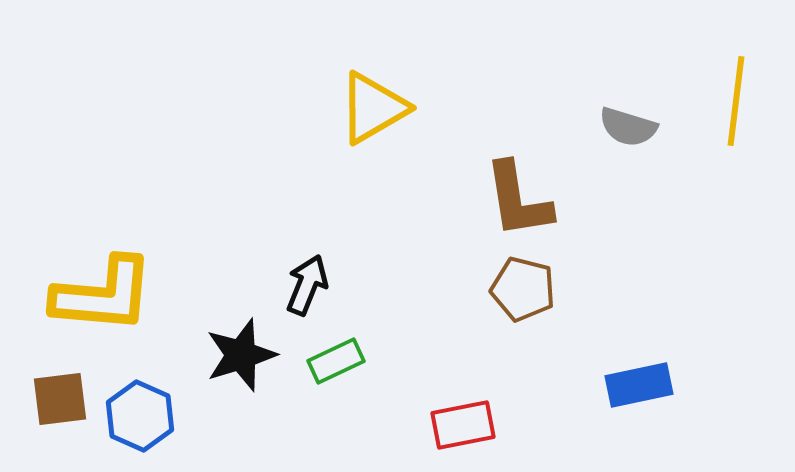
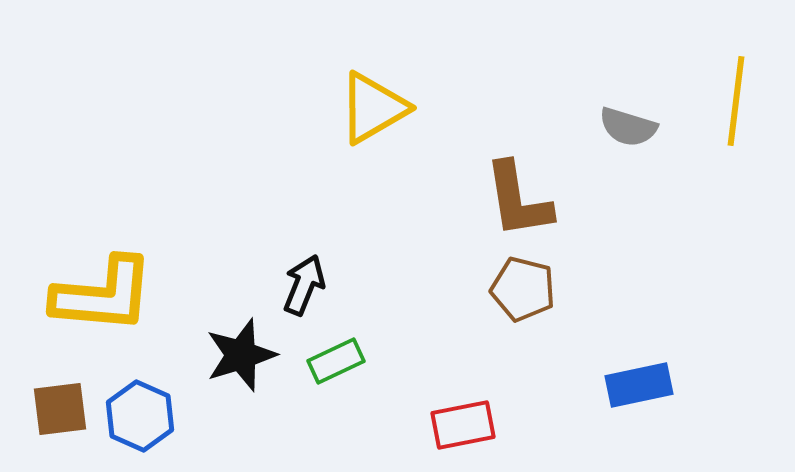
black arrow: moved 3 px left
brown square: moved 10 px down
